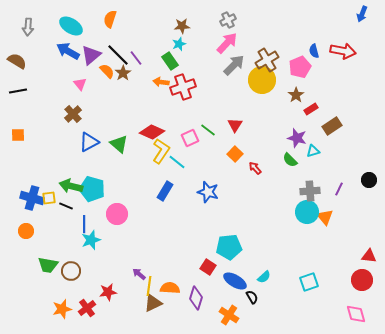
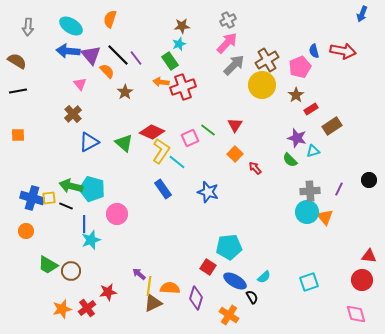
blue arrow at (68, 51): rotated 25 degrees counterclockwise
purple triangle at (91, 55): rotated 30 degrees counterclockwise
brown star at (123, 73): moved 2 px right, 19 px down
yellow circle at (262, 80): moved 5 px down
green triangle at (119, 144): moved 5 px right, 1 px up
blue rectangle at (165, 191): moved 2 px left, 2 px up; rotated 66 degrees counterclockwise
green trapezoid at (48, 265): rotated 20 degrees clockwise
